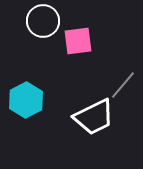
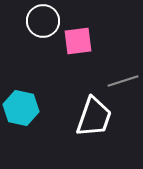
gray line: moved 4 px up; rotated 32 degrees clockwise
cyan hexagon: moved 5 px left, 8 px down; rotated 20 degrees counterclockwise
white trapezoid: rotated 45 degrees counterclockwise
